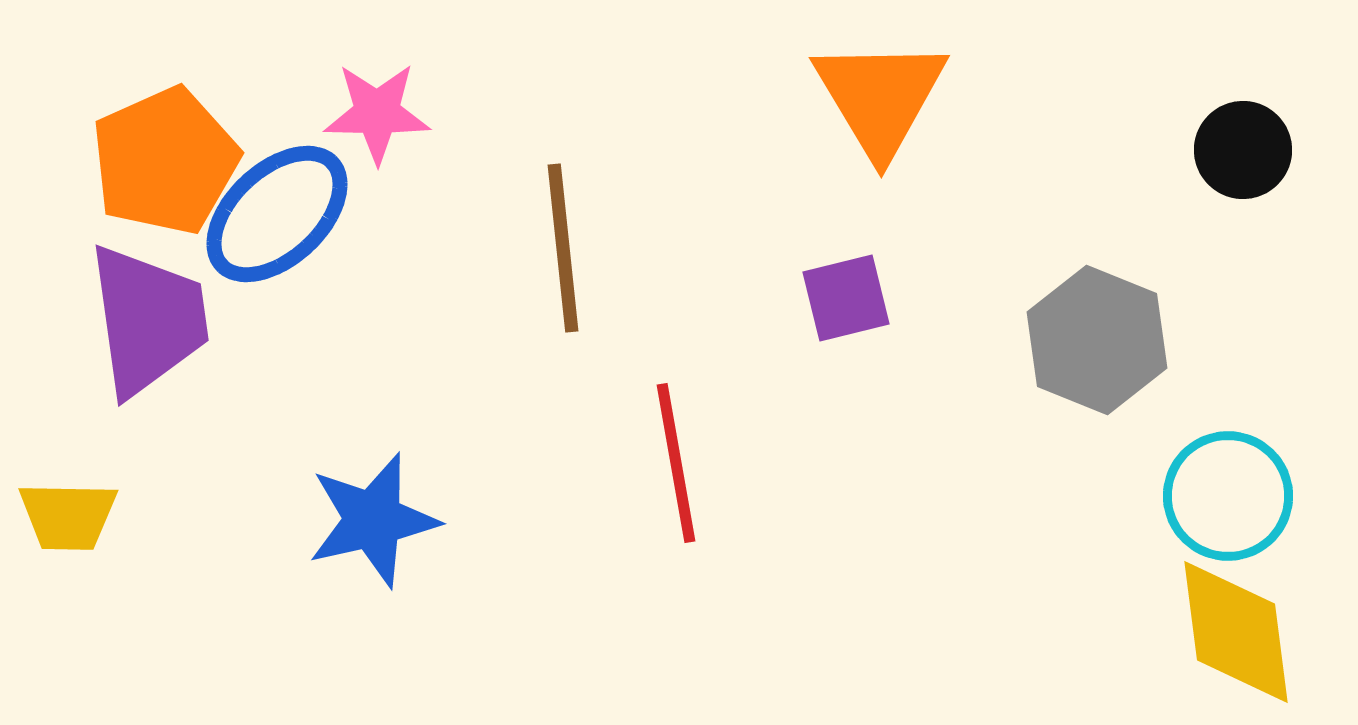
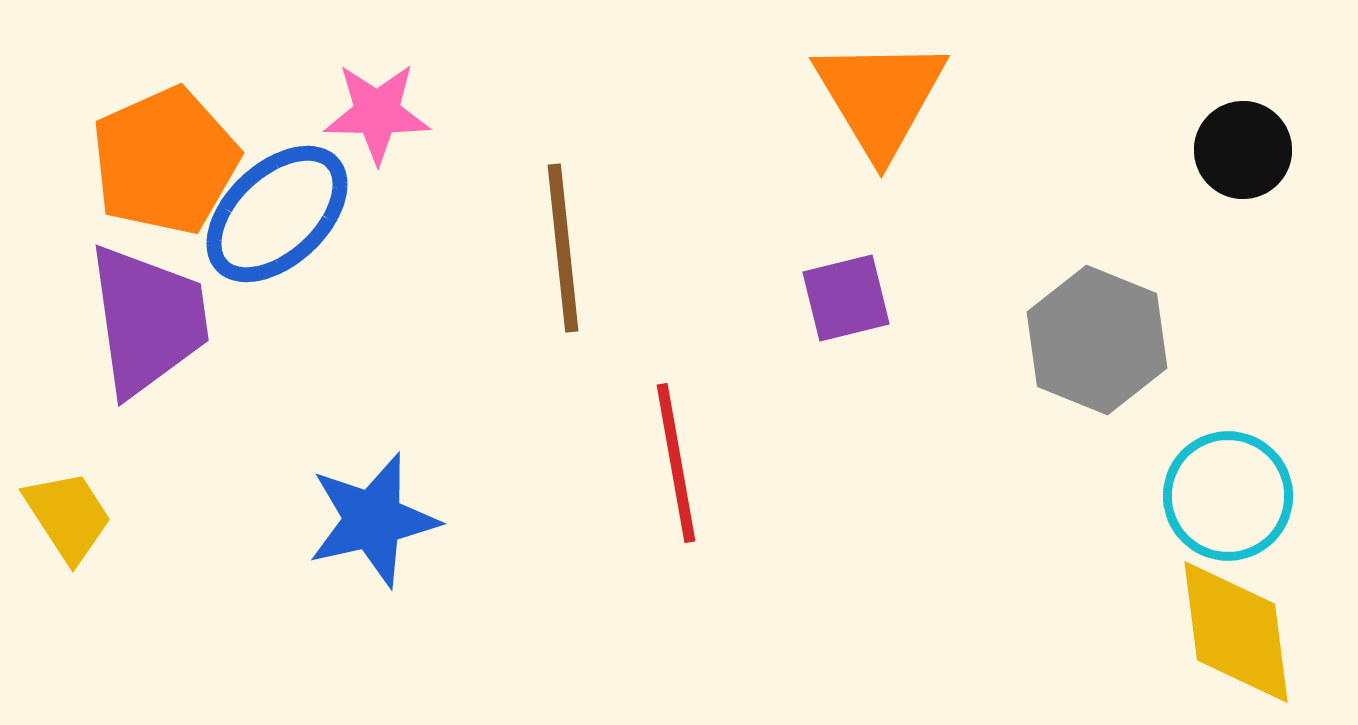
yellow trapezoid: rotated 124 degrees counterclockwise
